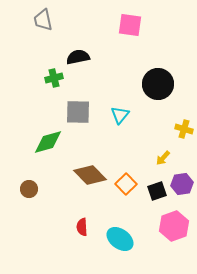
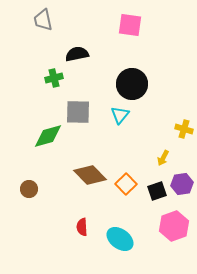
black semicircle: moved 1 px left, 3 px up
black circle: moved 26 px left
green diamond: moved 6 px up
yellow arrow: rotated 14 degrees counterclockwise
